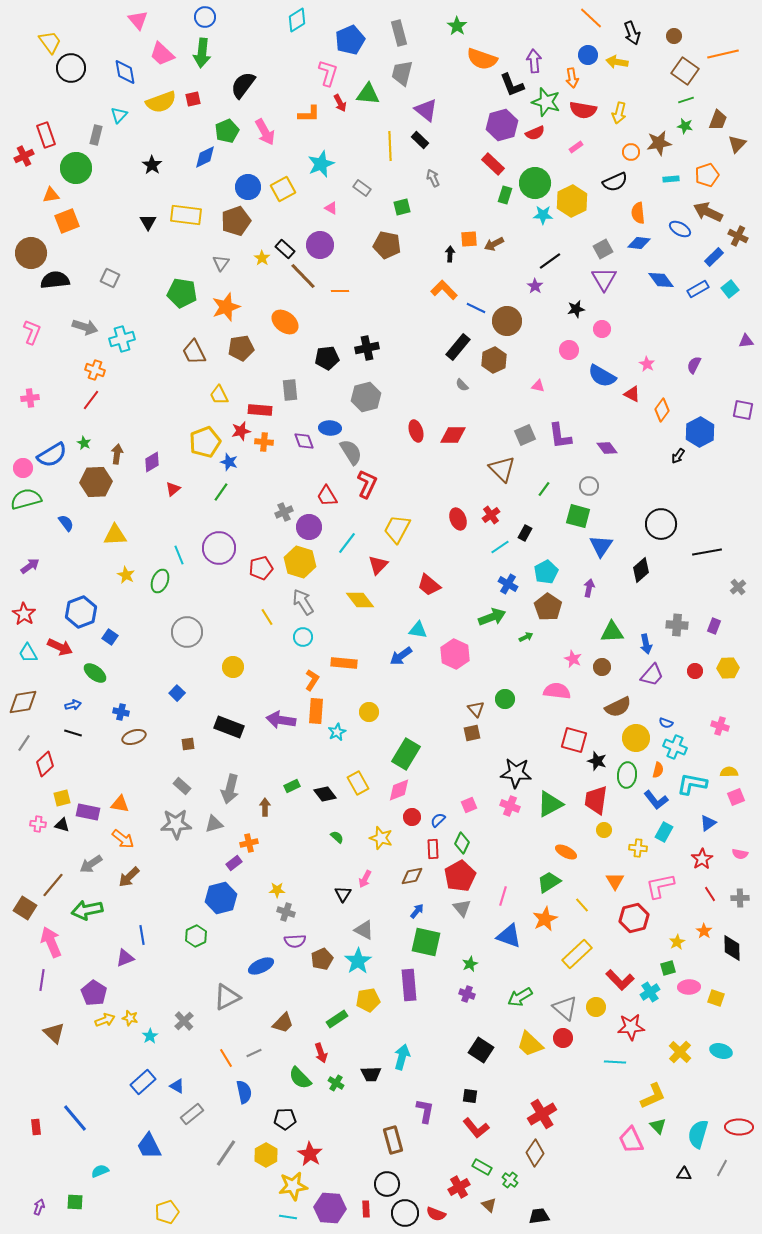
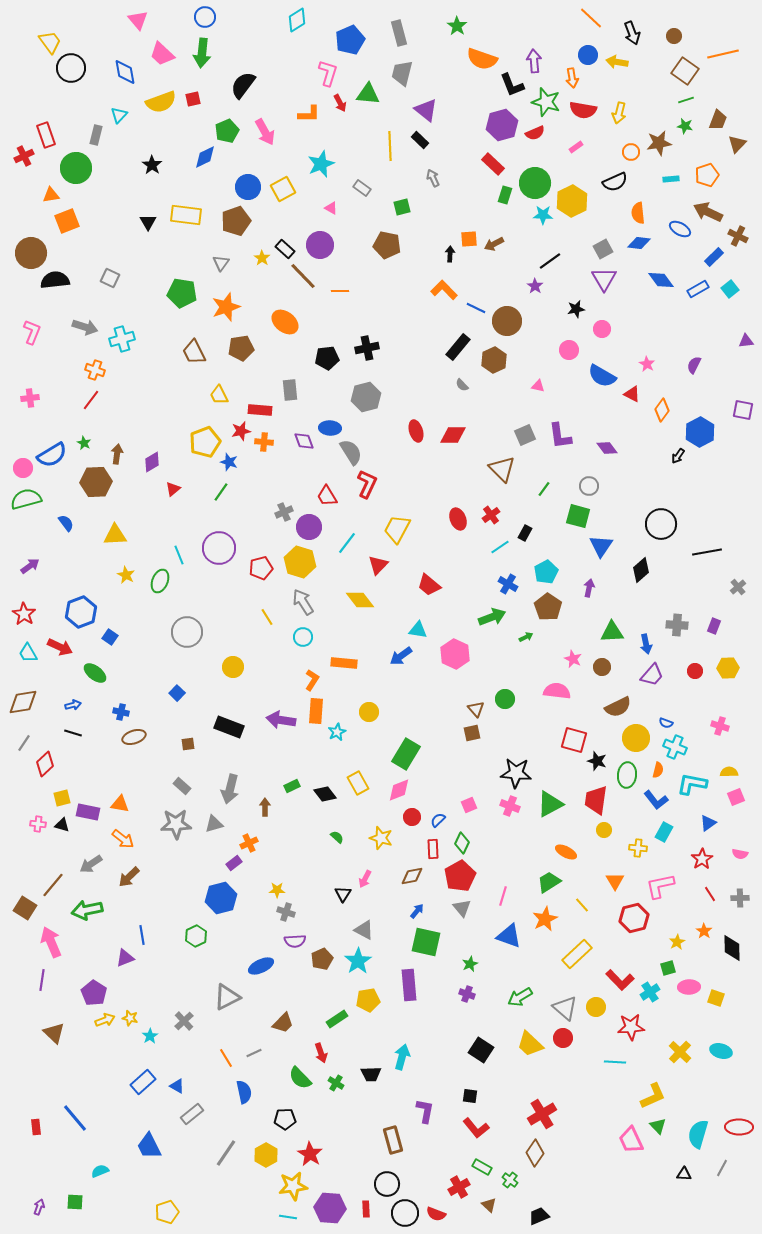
orange cross at (249, 843): rotated 12 degrees counterclockwise
black trapezoid at (539, 1216): rotated 15 degrees counterclockwise
